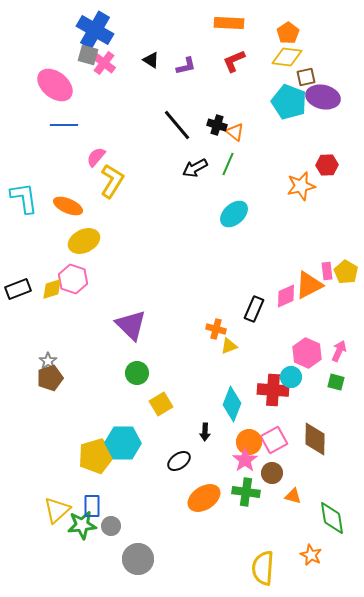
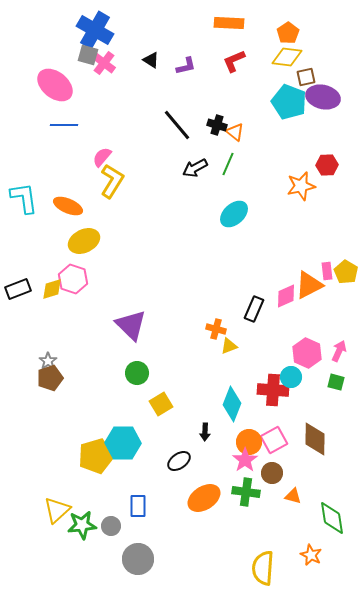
pink semicircle at (96, 157): moved 6 px right
blue rectangle at (92, 506): moved 46 px right
